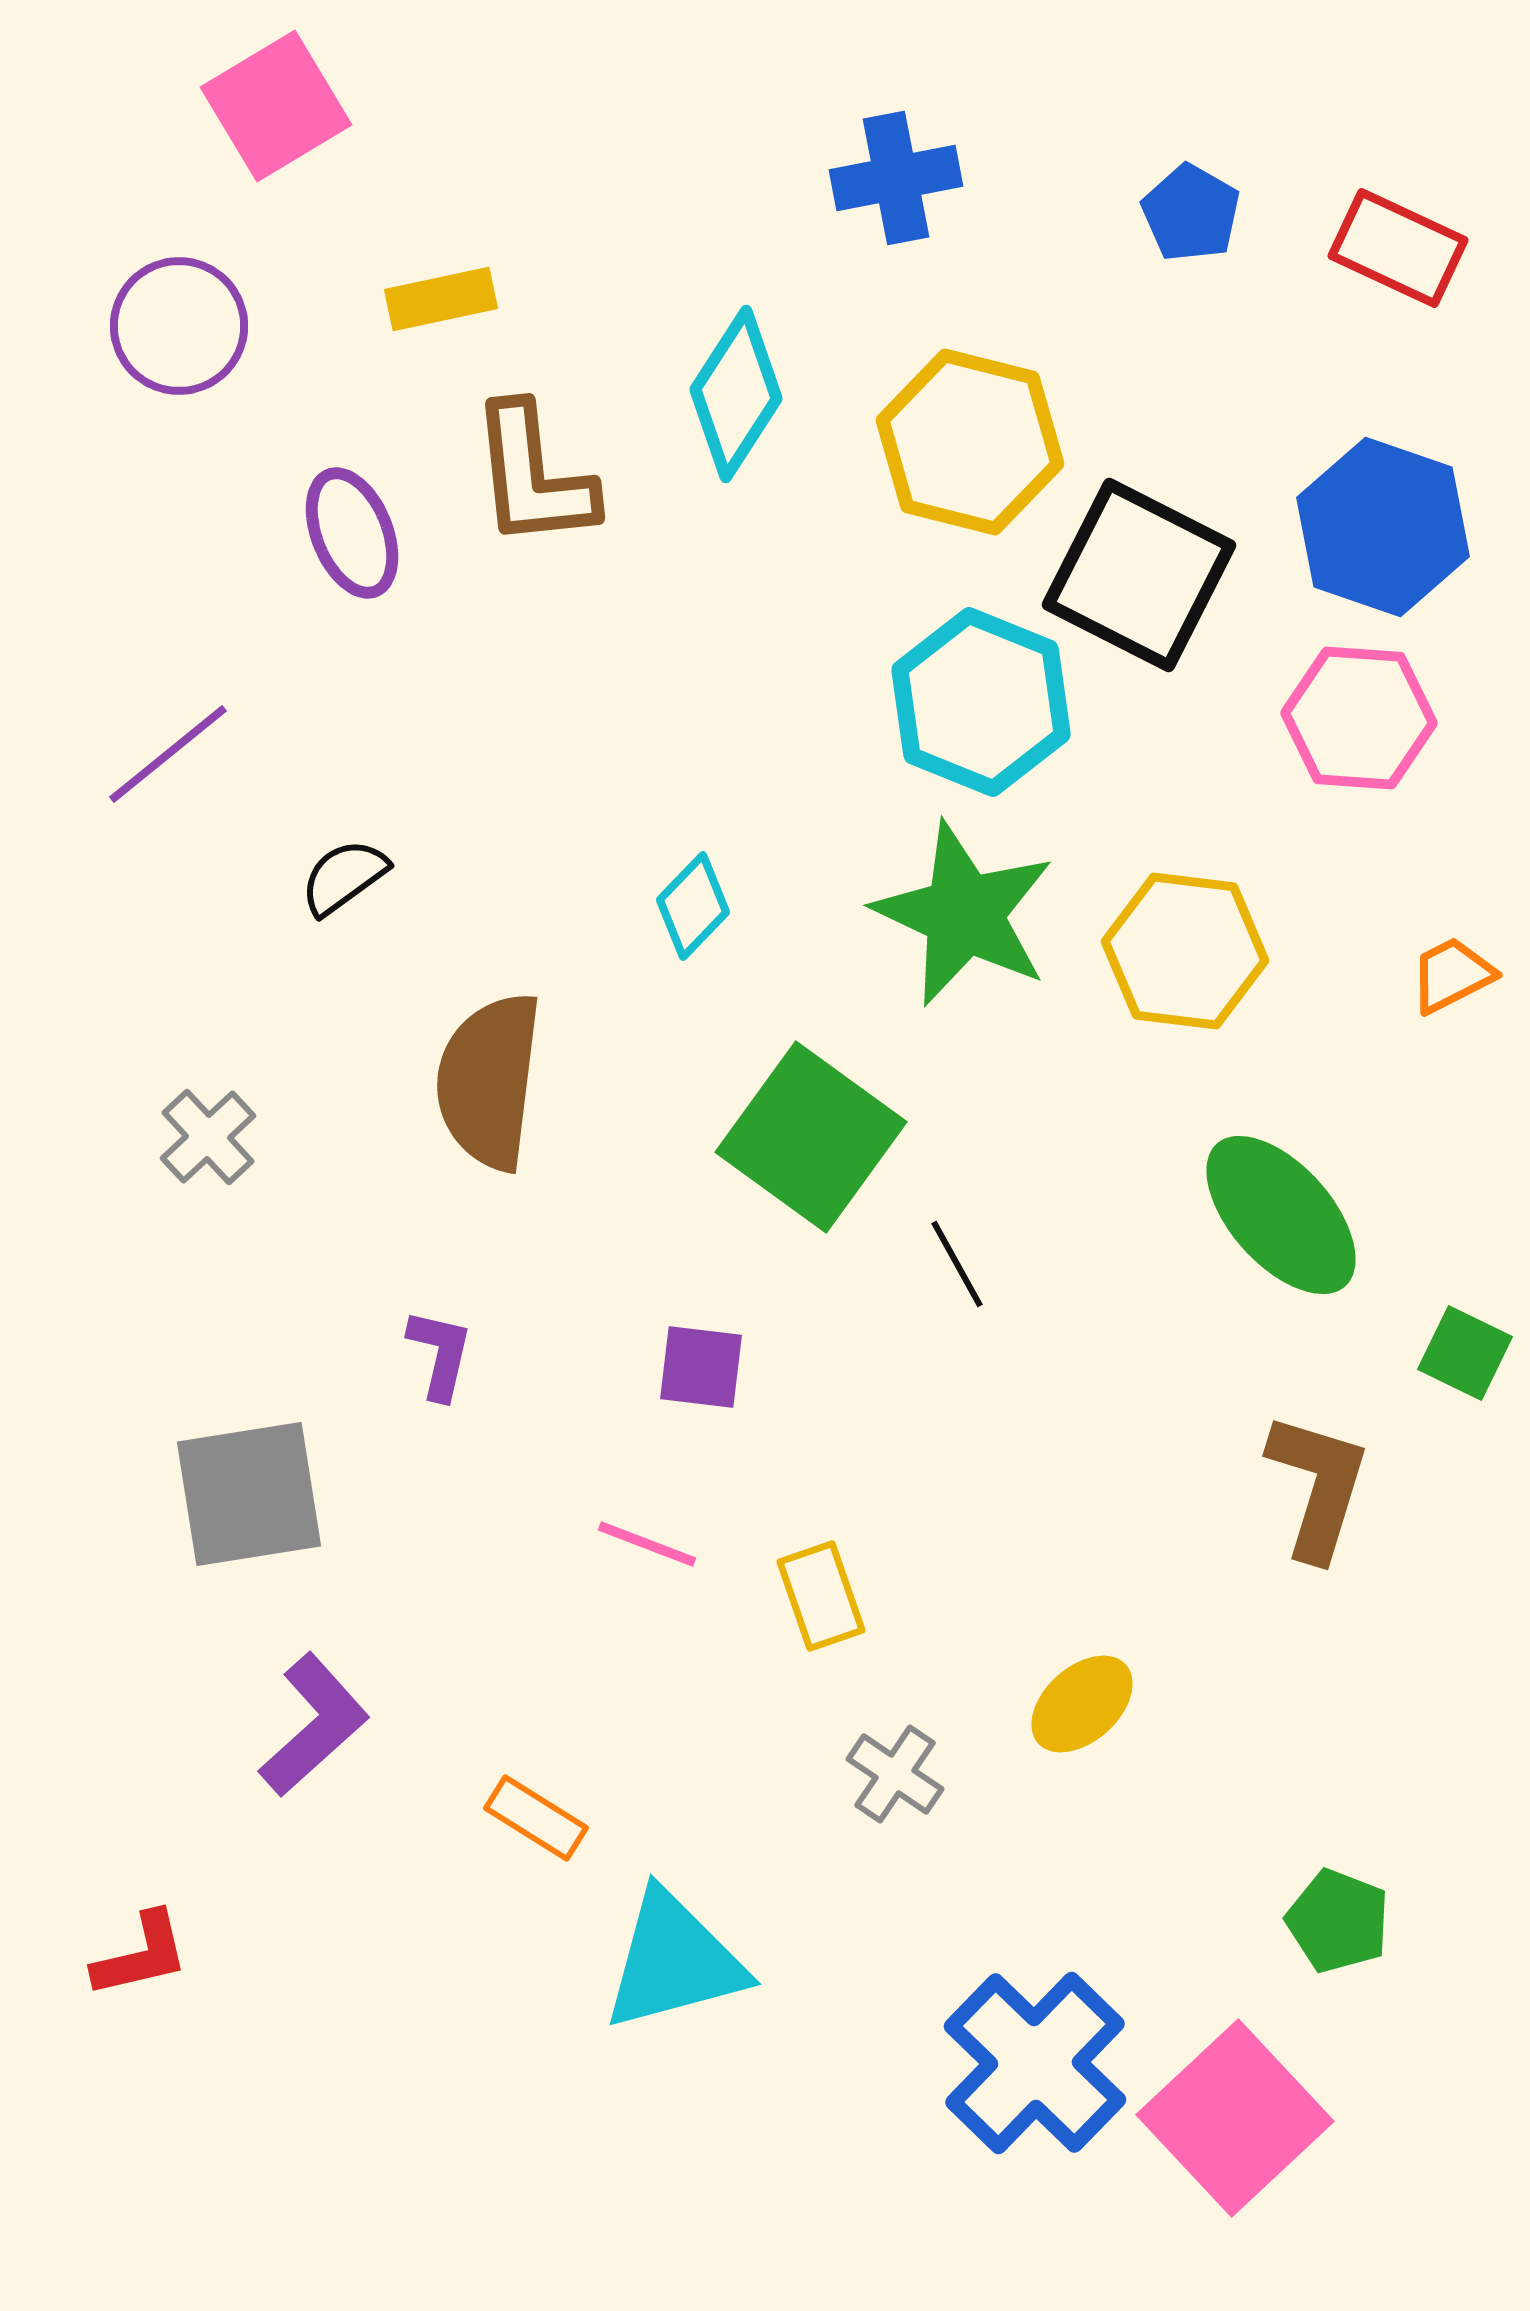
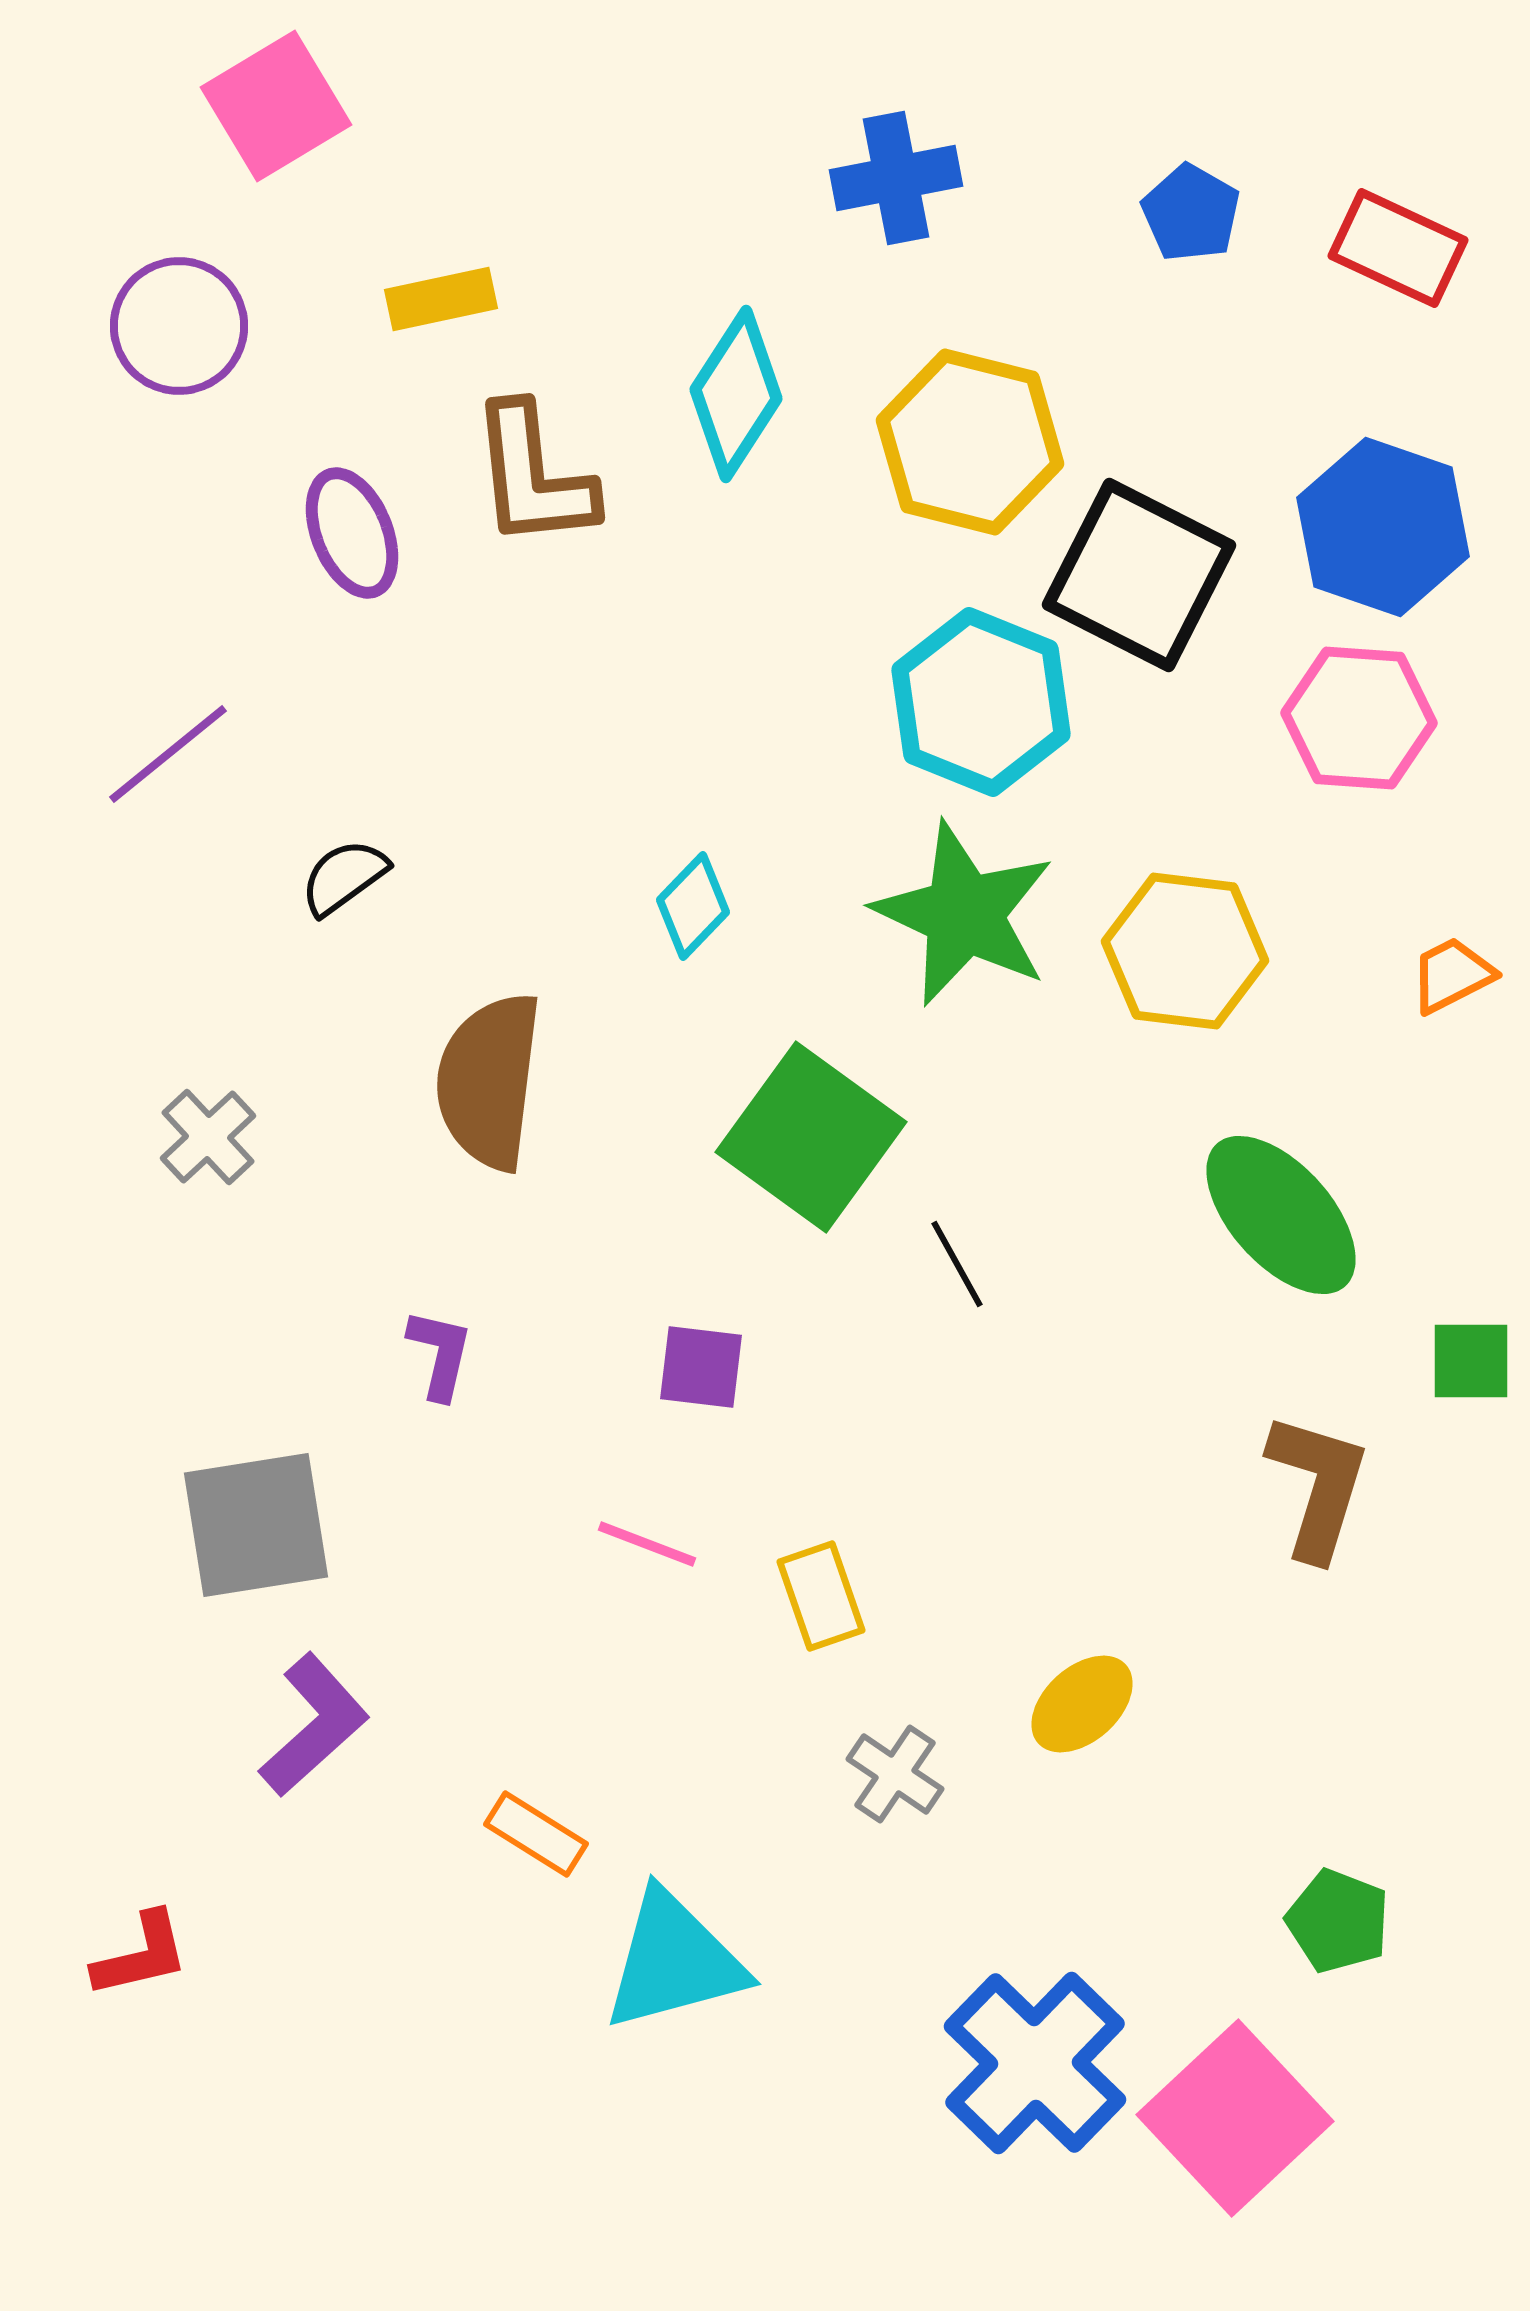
green square at (1465, 1353): moved 6 px right, 8 px down; rotated 26 degrees counterclockwise
gray square at (249, 1494): moved 7 px right, 31 px down
orange rectangle at (536, 1818): moved 16 px down
